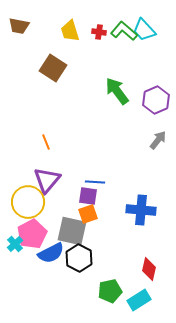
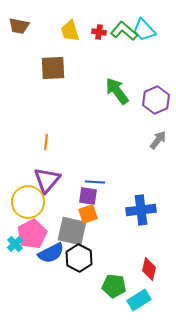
brown square: rotated 36 degrees counterclockwise
orange line: rotated 28 degrees clockwise
blue cross: rotated 12 degrees counterclockwise
green pentagon: moved 4 px right, 5 px up; rotated 20 degrees clockwise
